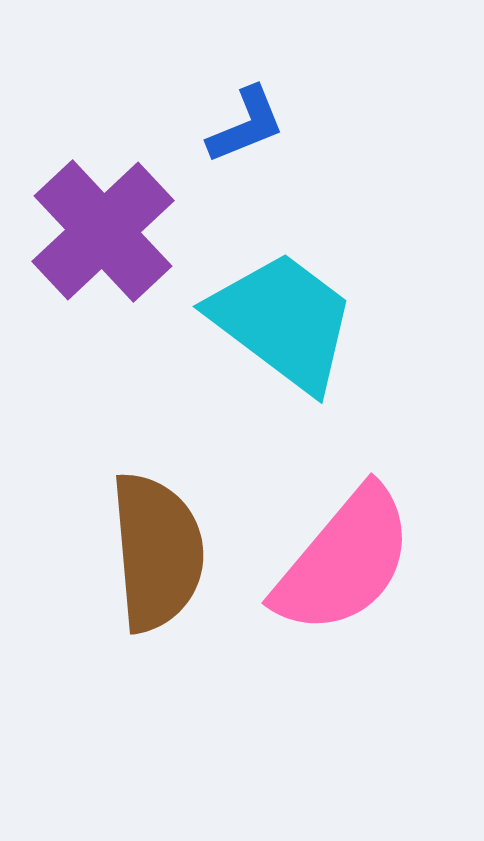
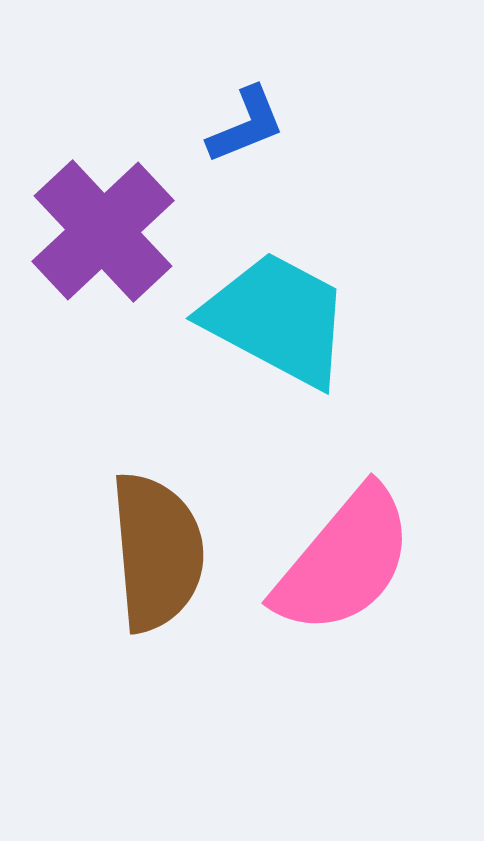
cyan trapezoid: moved 6 px left, 2 px up; rotated 9 degrees counterclockwise
